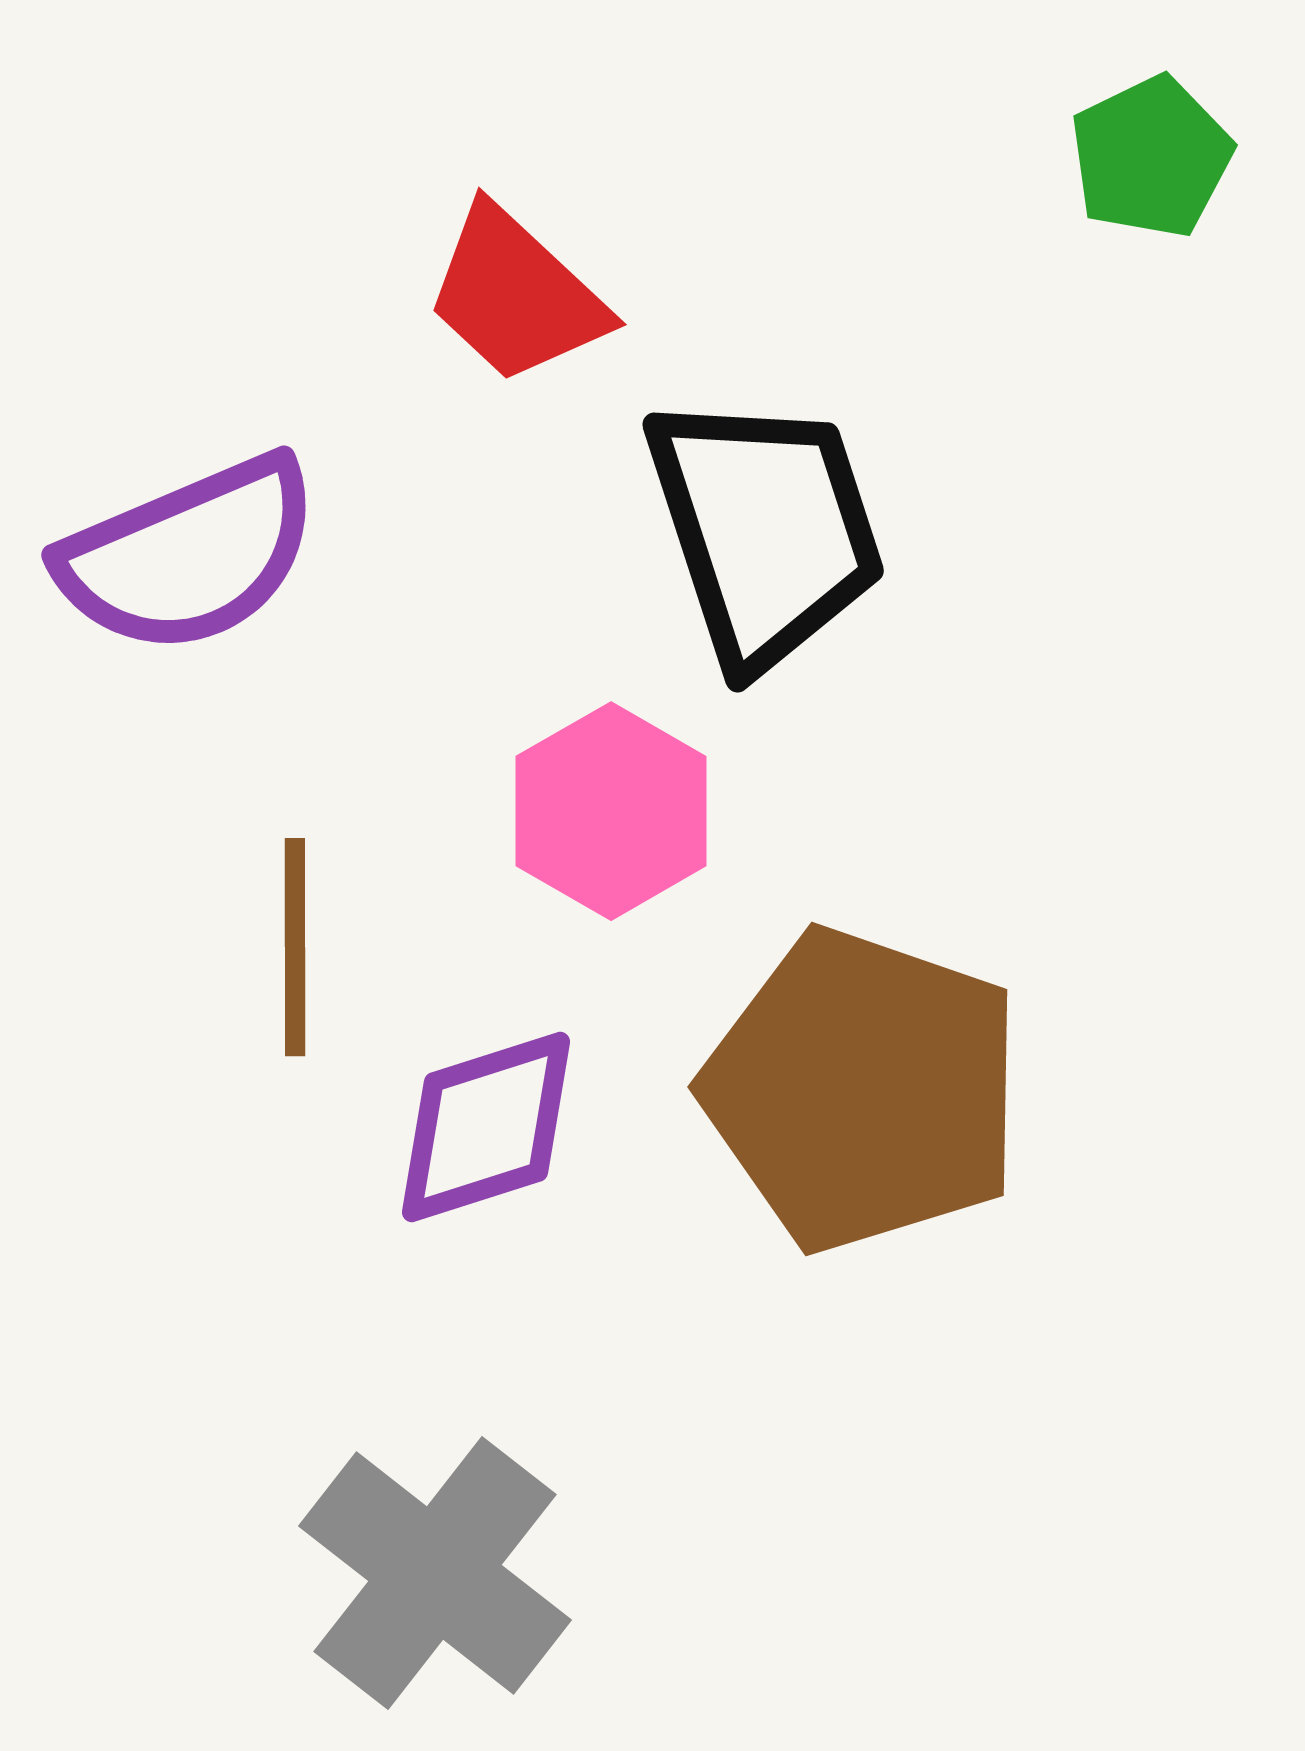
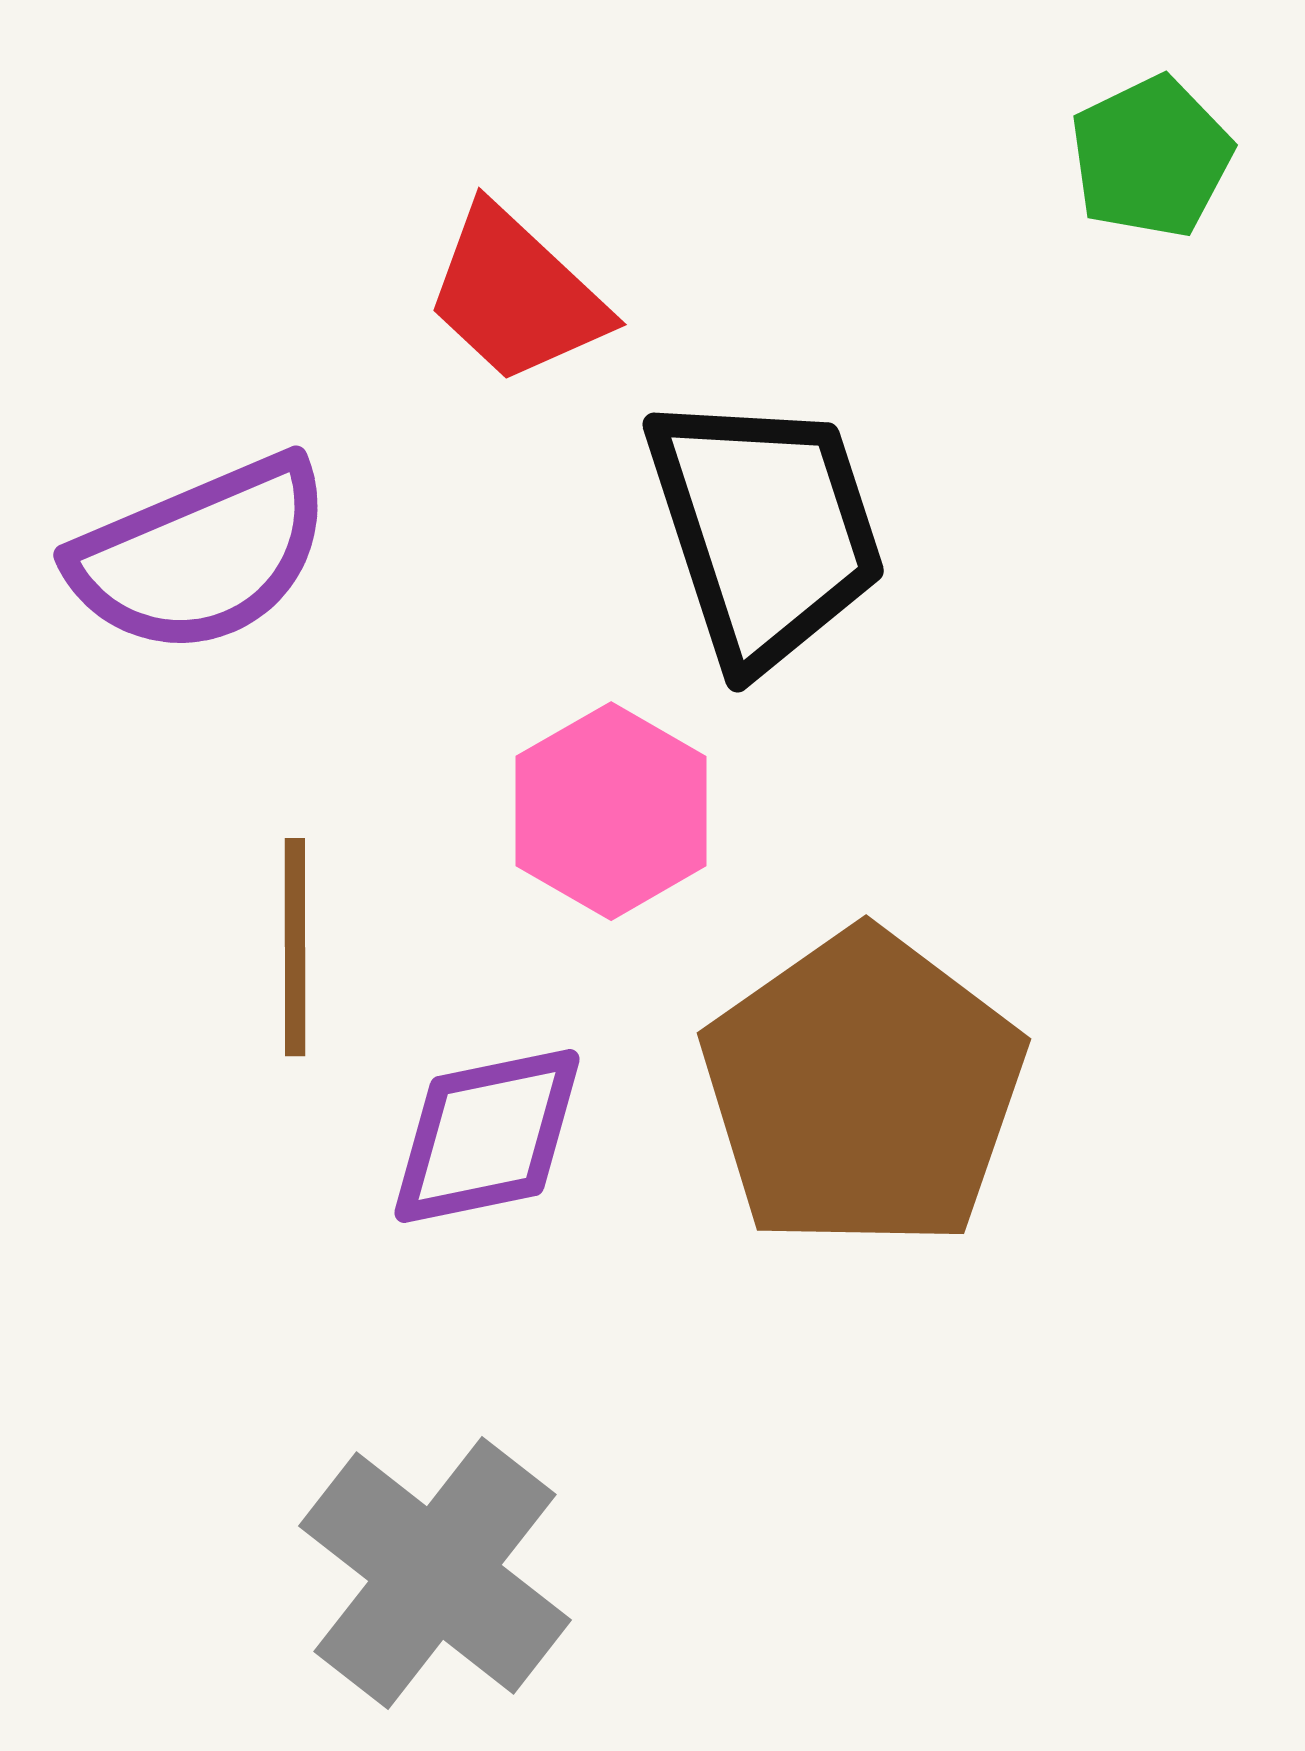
purple semicircle: moved 12 px right
brown pentagon: rotated 18 degrees clockwise
purple diamond: moved 1 px right, 9 px down; rotated 6 degrees clockwise
